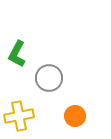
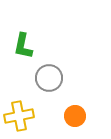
green L-shape: moved 6 px right, 8 px up; rotated 16 degrees counterclockwise
